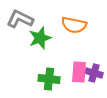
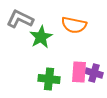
green star: moved 1 px right, 1 px up; rotated 10 degrees counterclockwise
